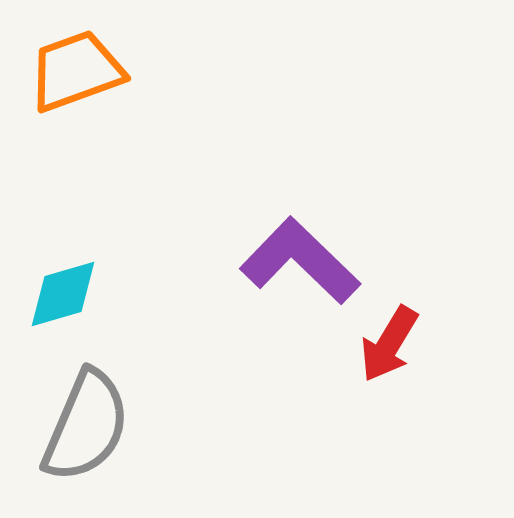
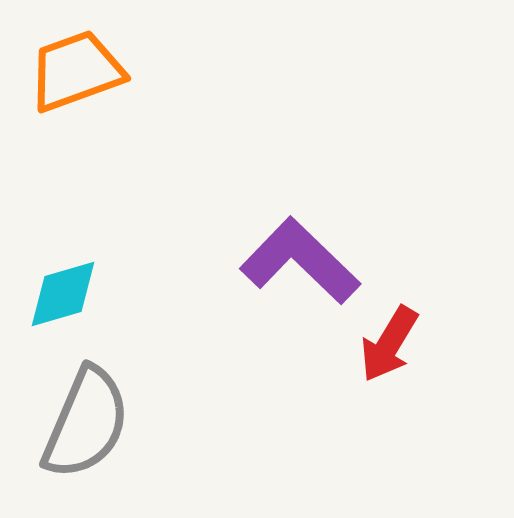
gray semicircle: moved 3 px up
